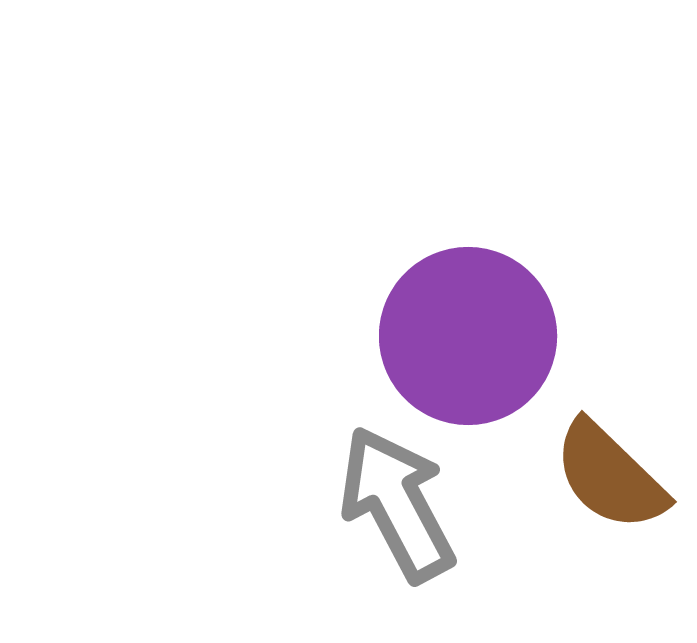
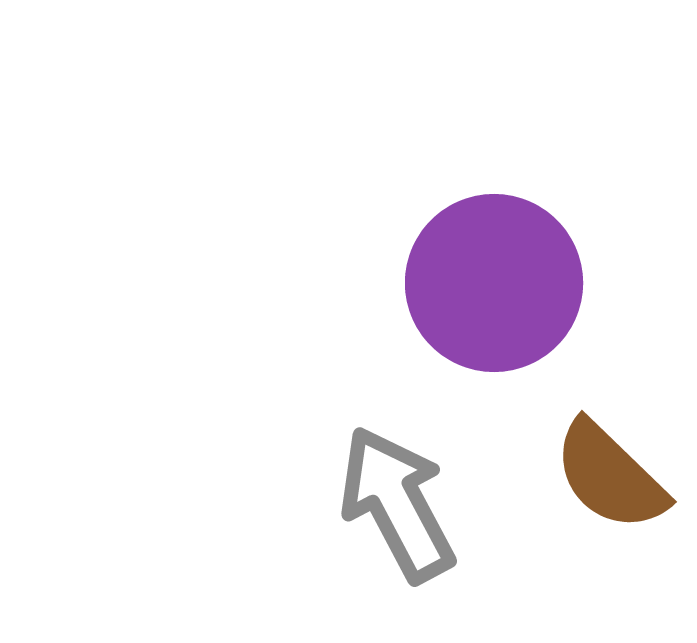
purple circle: moved 26 px right, 53 px up
